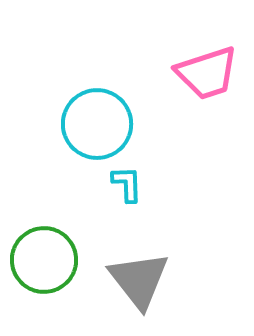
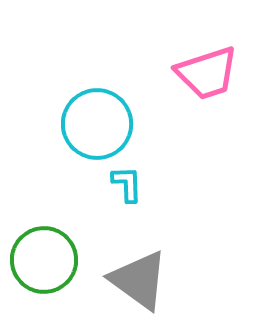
gray triangle: rotated 16 degrees counterclockwise
